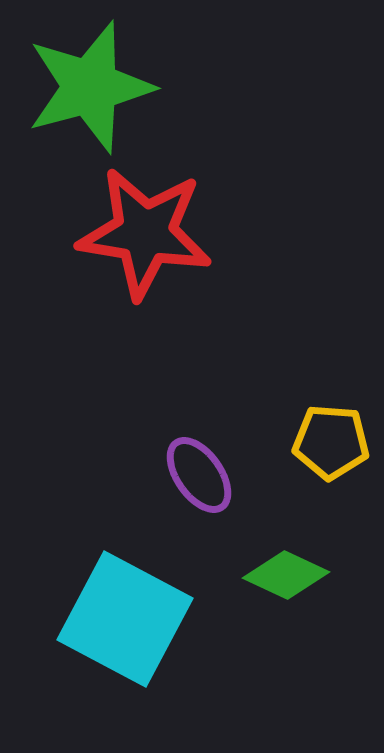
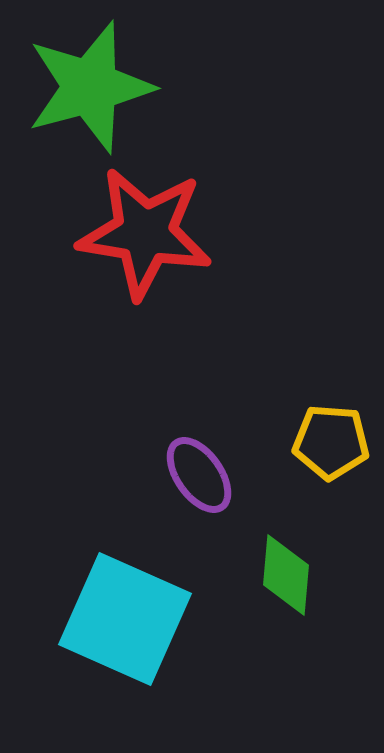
green diamond: rotated 70 degrees clockwise
cyan square: rotated 4 degrees counterclockwise
